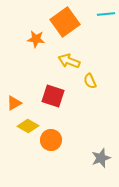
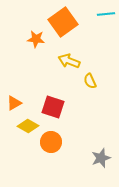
orange square: moved 2 px left
red square: moved 11 px down
orange circle: moved 2 px down
